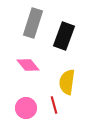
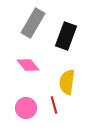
gray rectangle: rotated 12 degrees clockwise
black rectangle: moved 2 px right
